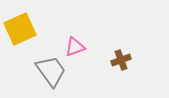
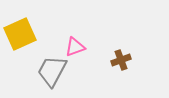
yellow square: moved 5 px down
gray trapezoid: moved 1 px right; rotated 116 degrees counterclockwise
